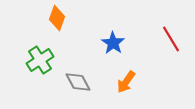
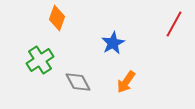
red line: moved 3 px right, 15 px up; rotated 60 degrees clockwise
blue star: rotated 10 degrees clockwise
